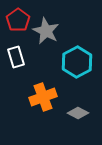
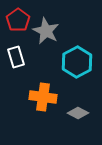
orange cross: rotated 28 degrees clockwise
